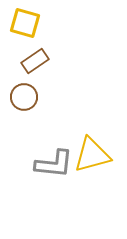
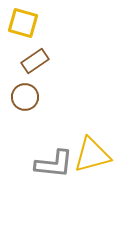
yellow square: moved 2 px left
brown circle: moved 1 px right
